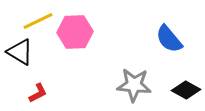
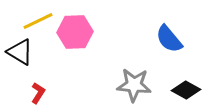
red L-shape: rotated 30 degrees counterclockwise
